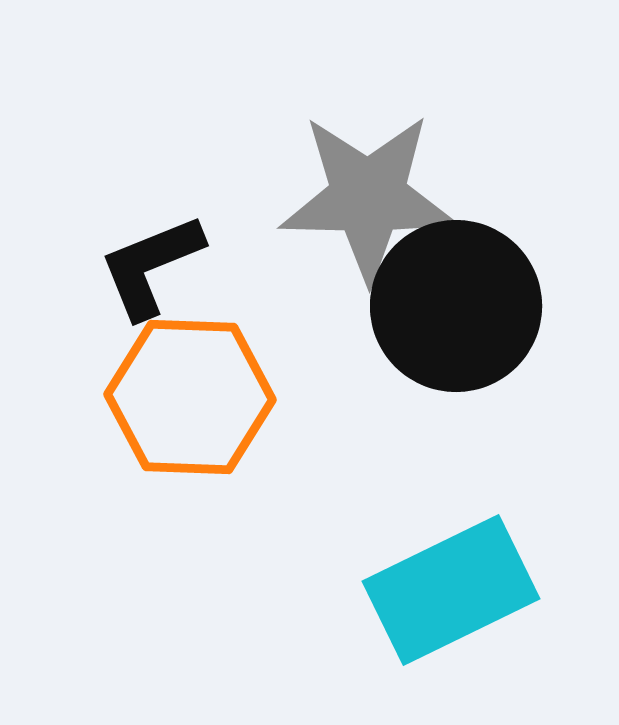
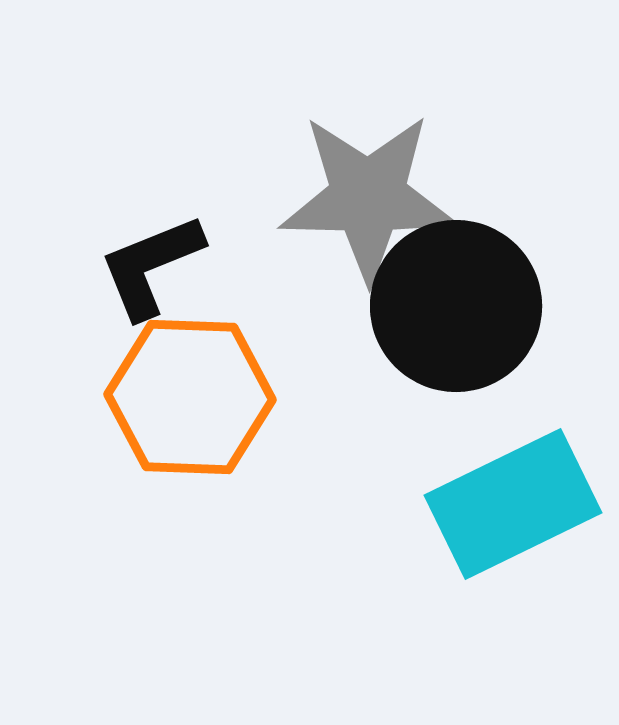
cyan rectangle: moved 62 px right, 86 px up
